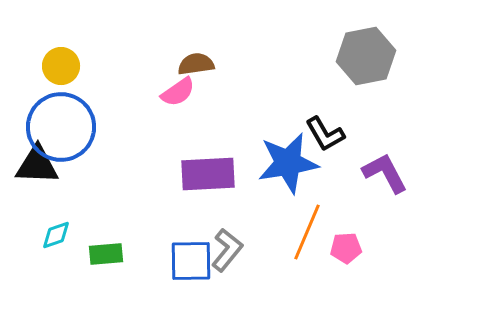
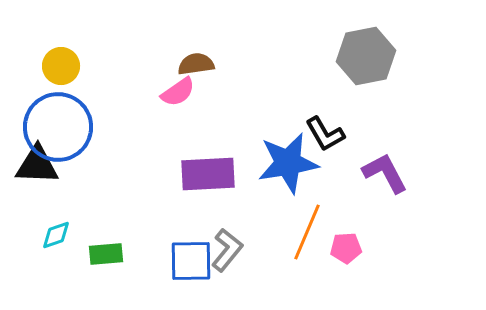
blue circle: moved 3 px left
